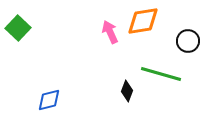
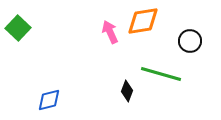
black circle: moved 2 px right
